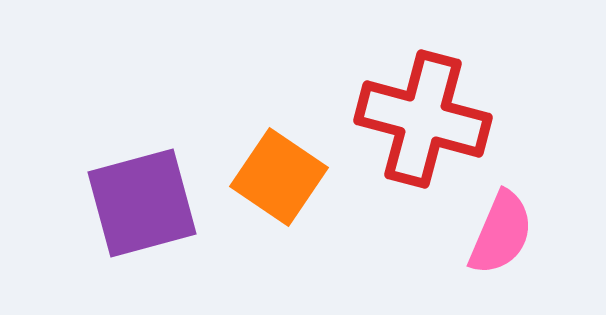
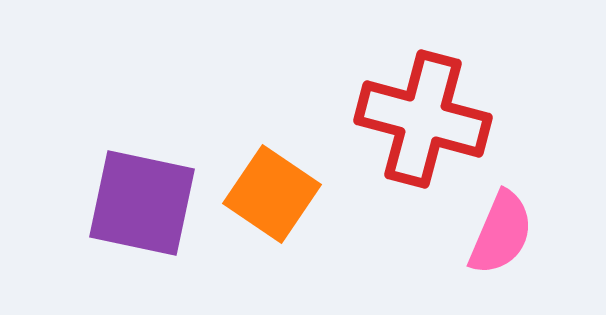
orange square: moved 7 px left, 17 px down
purple square: rotated 27 degrees clockwise
